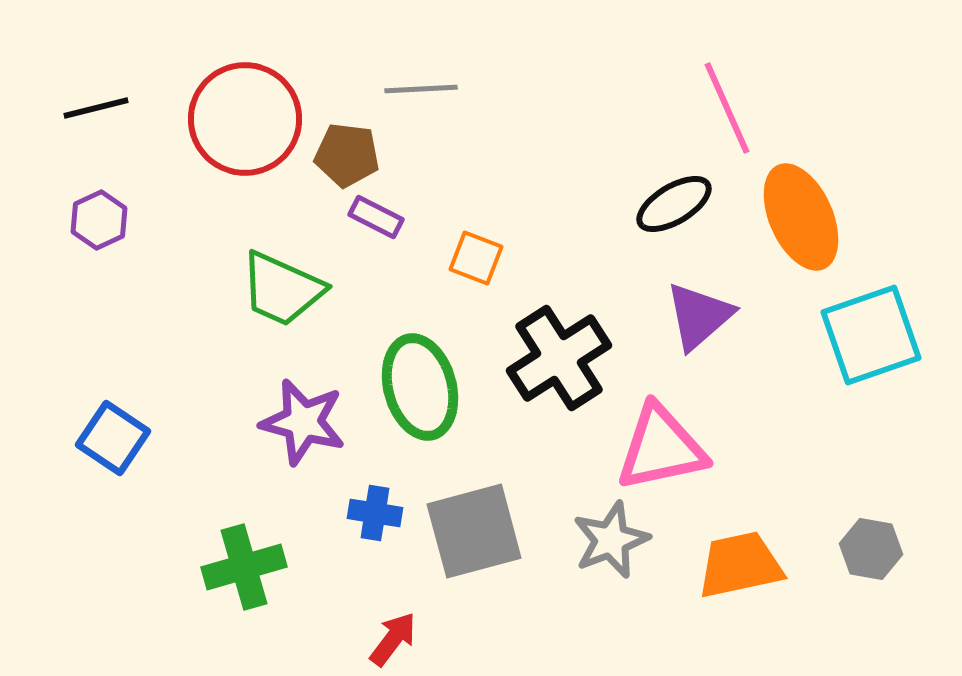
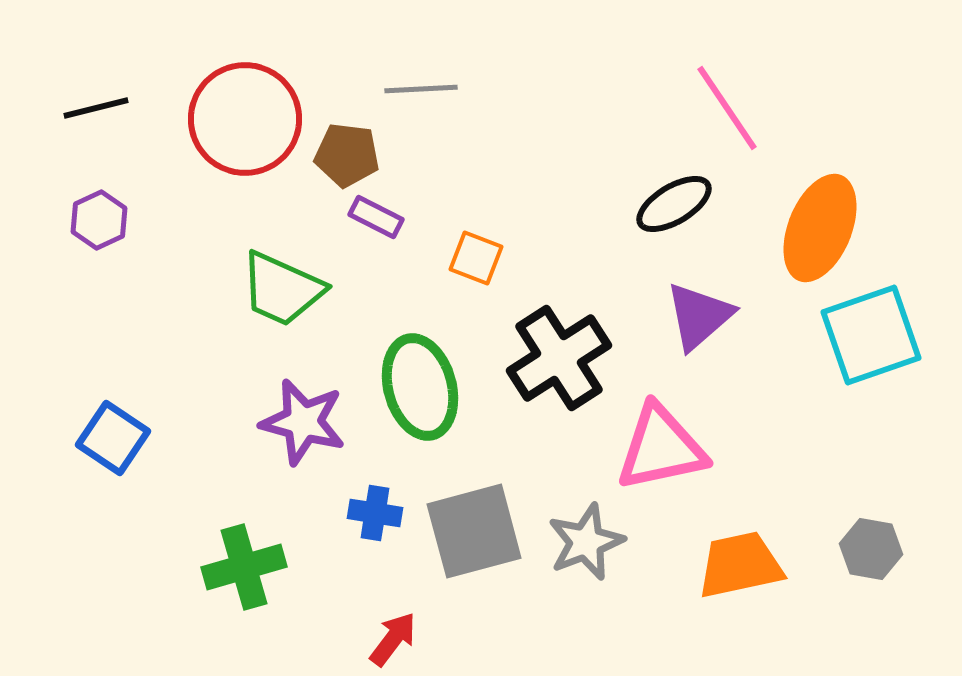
pink line: rotated 10 degrees counterclockwise
orange ellipse: moved 19 px right, 11 px down; rotated 46 degrees clockwise
gray star: moved 25 px left, 2 px down
